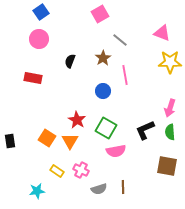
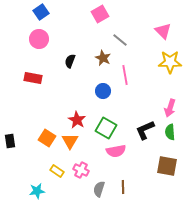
pink triangle: moved 1 px right, 2 px up; rotated 24 degrees clockwise
brown star: rotated 14 degrees counterclockwise
gray semicircle: rotated 126 degrees clockwise
